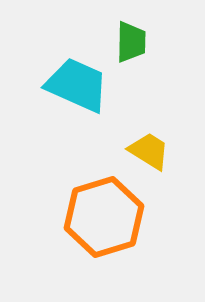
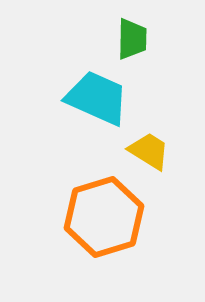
green trapezoid: moved 1 px right, 3 px up
cyan trapezoid: moved 20 px right, 13 px down
